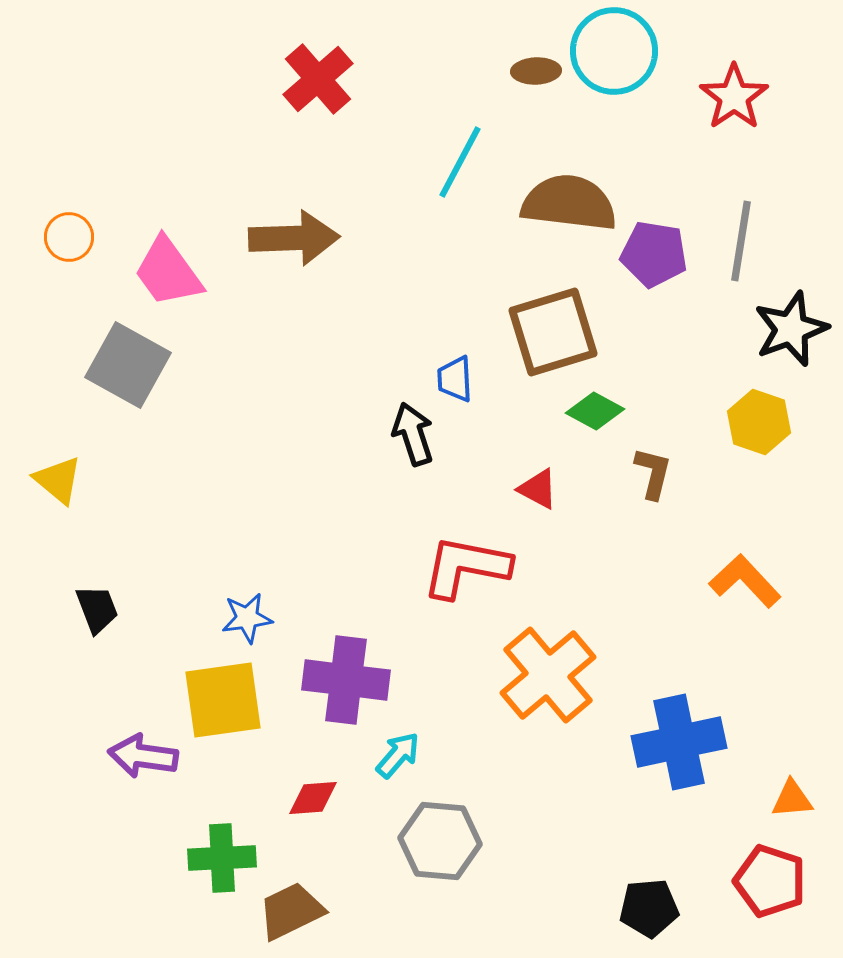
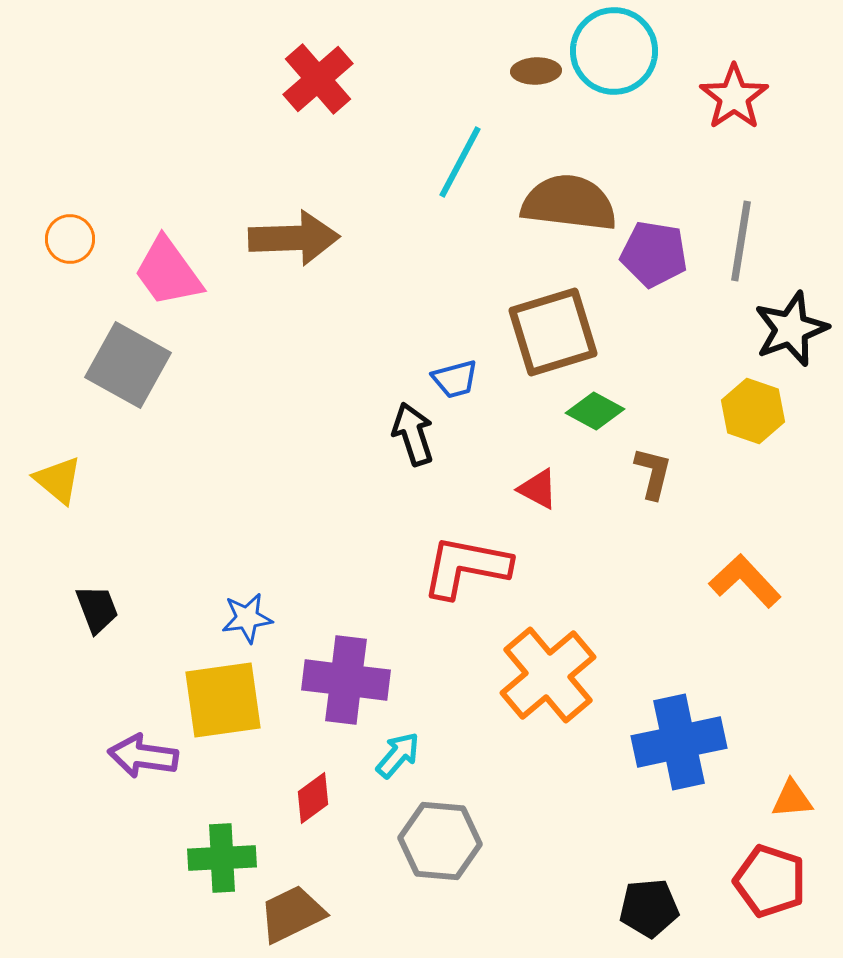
orange circle: moved 1 px right, 2 px down
blue trapezoid: rotated 102 degrees counterclockwise
yellow hexagon: moved 6 px left, 11 px up
red diamond: rotated 32 degrees counterclockwise
brown trapezoid: moved 1 px right, 3 px down
